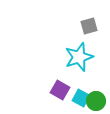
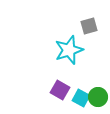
cyan star: moved 10 px left, 7 px up
green circle: moved 2 px right, 4 px up
